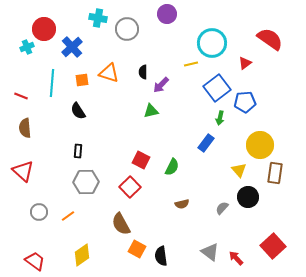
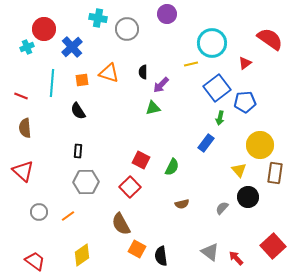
green triangle at (151, 111): moved 2 px right, 3 px up
